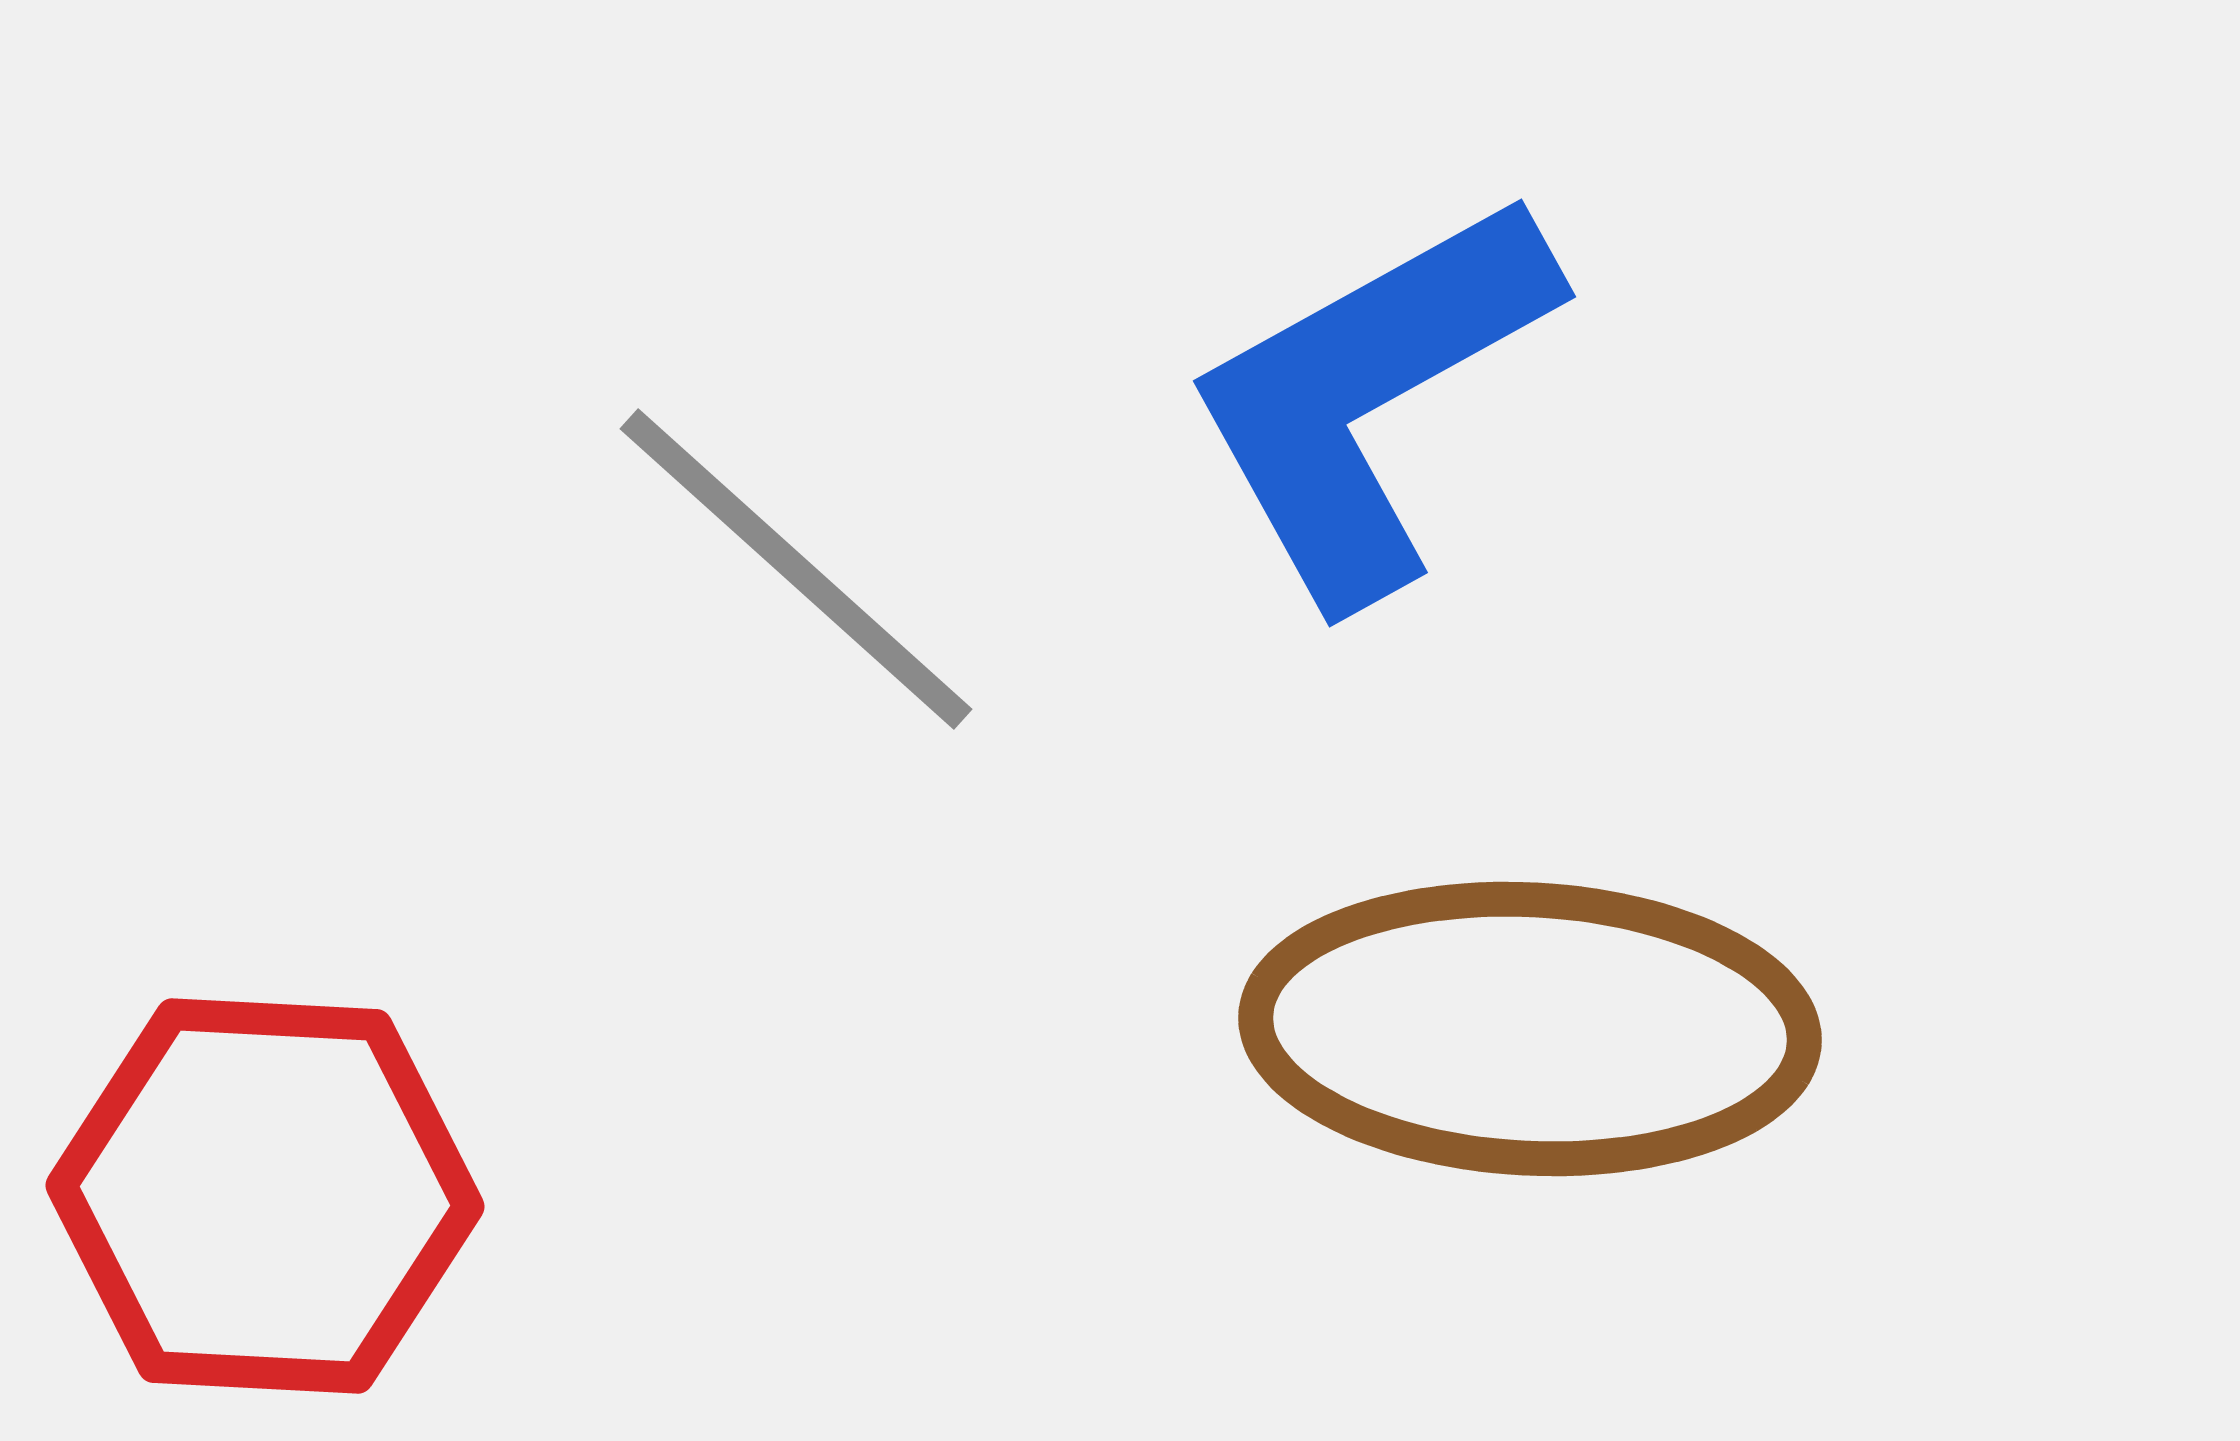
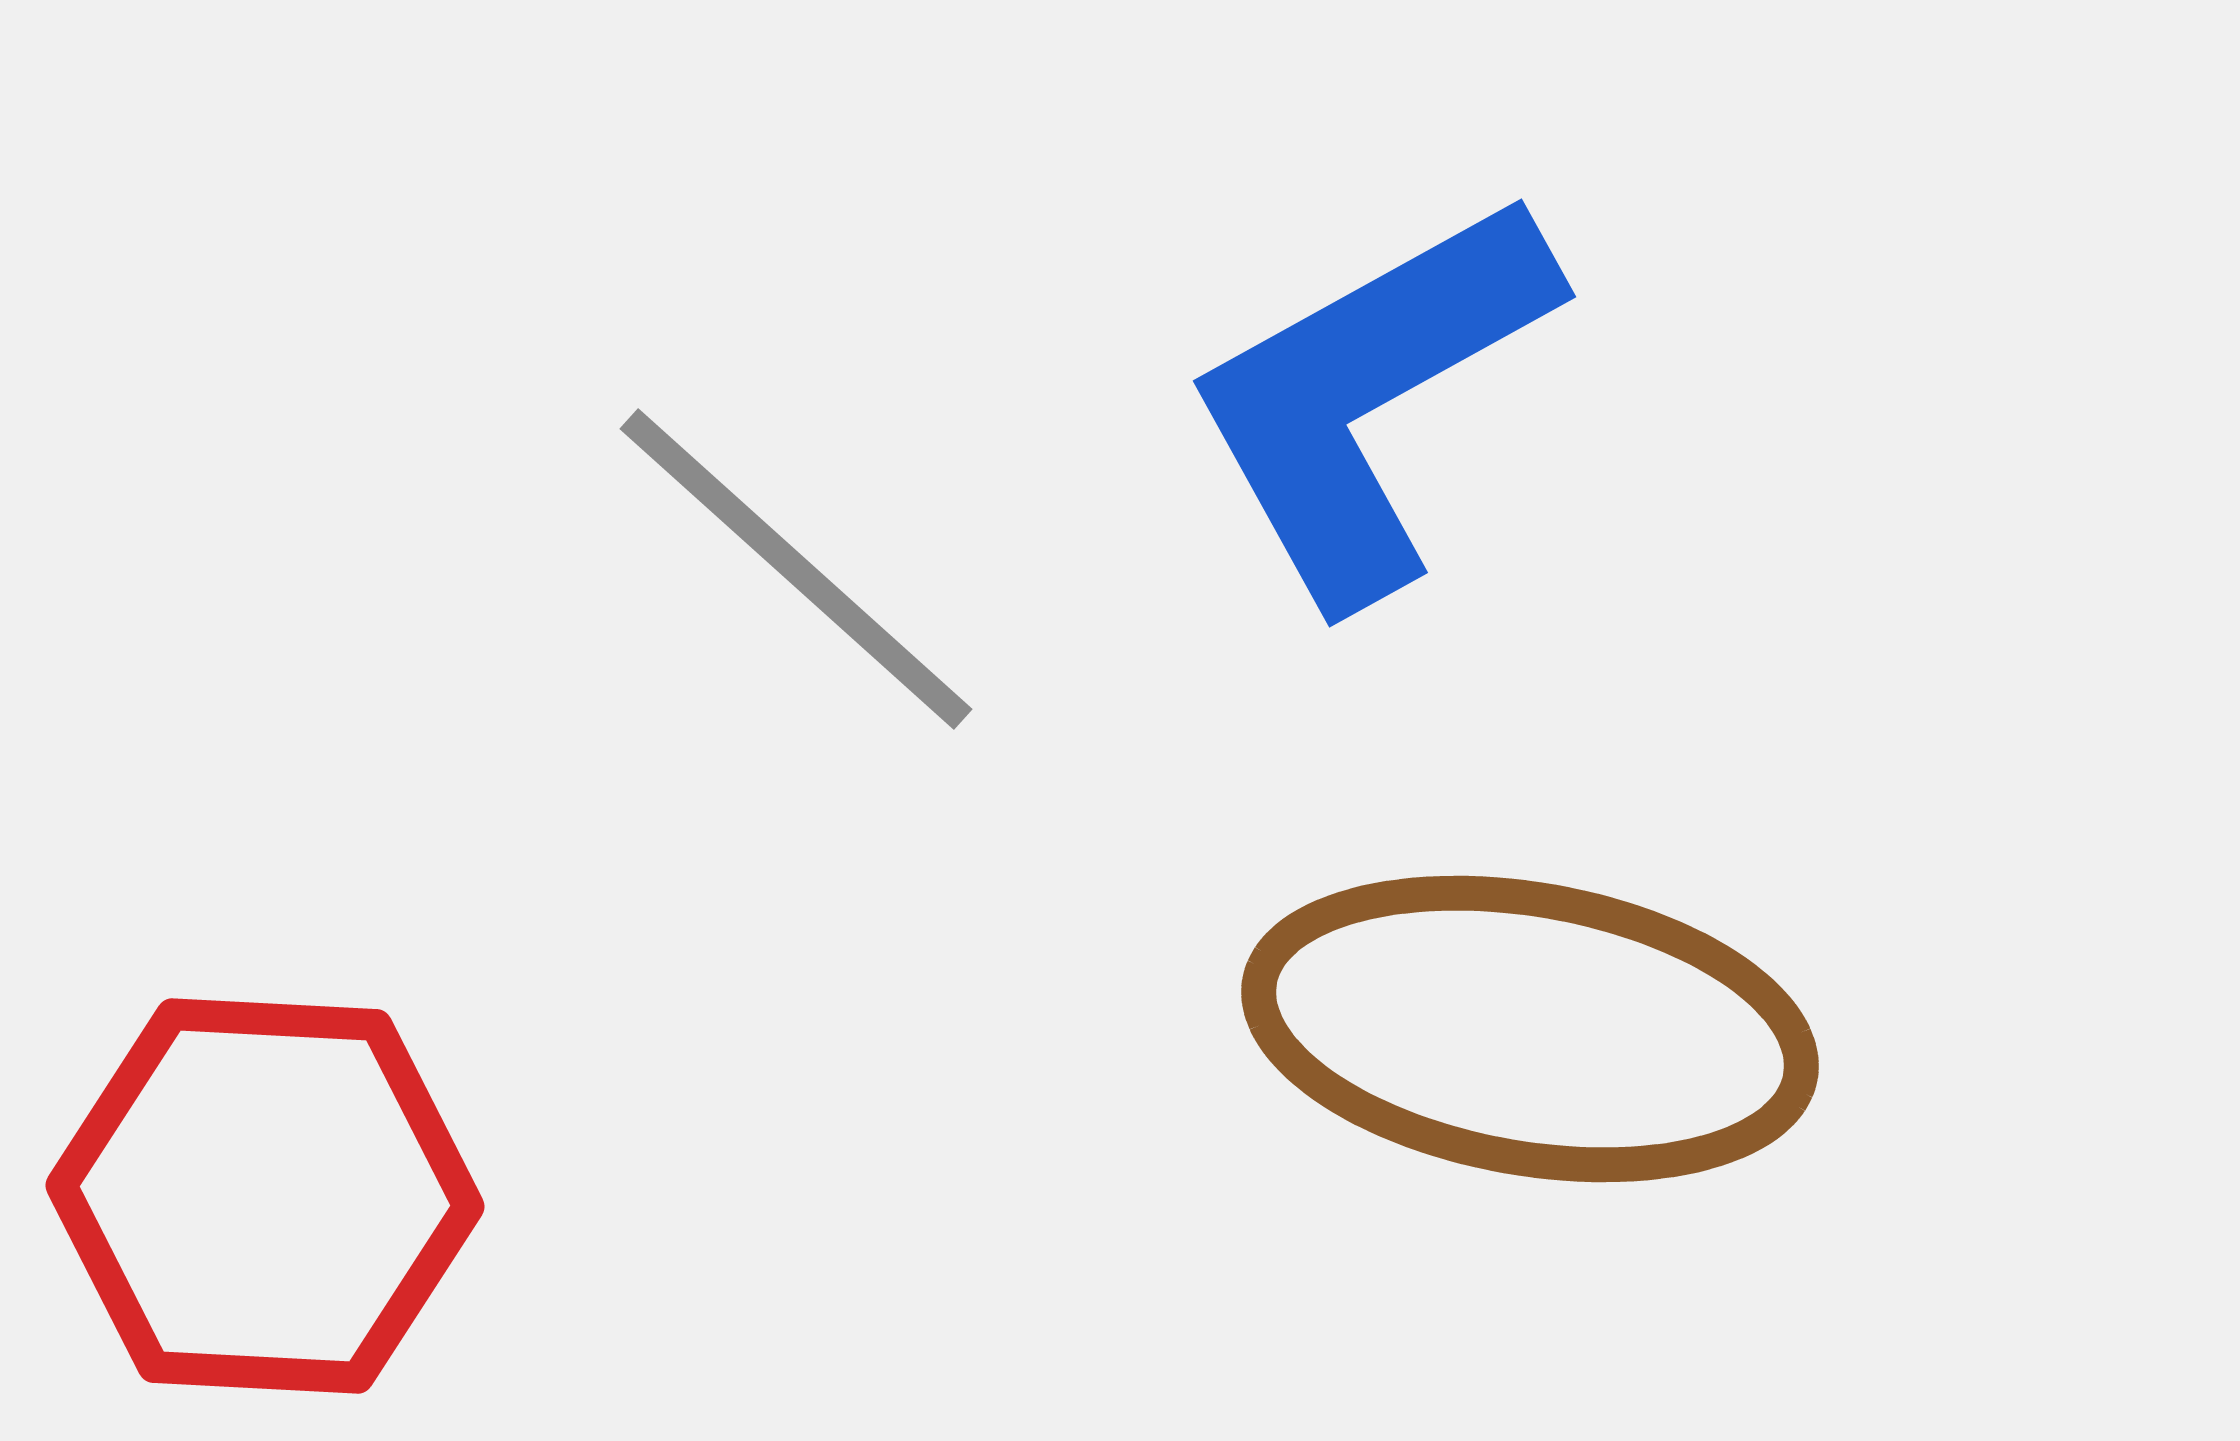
brown ellipse: rotated 7 degrees clockwise
